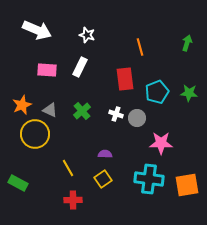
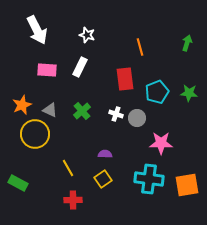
white arrow: rotated 40 degrees clockwise
